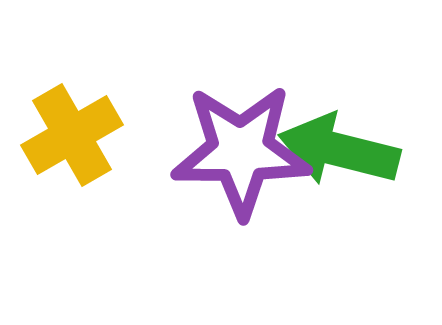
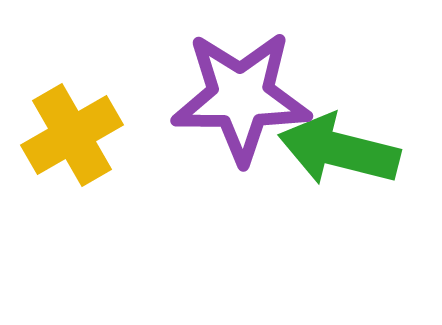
purple star: moved 54 px up
